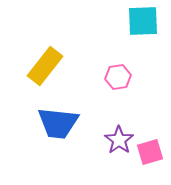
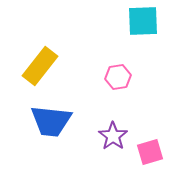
yellow rectangle: moved 5 px left
blue trapezoid: moved 7 px left, 2 px up
purple star: moved 6 px left, 4 px up
